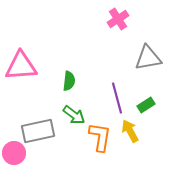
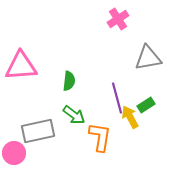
yellow arrow: moved 14 px up
